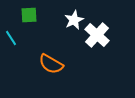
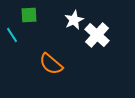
cyan line: moved 1 px right, 3 px up
orange semicircle: rotated 10 degrees clockwise
